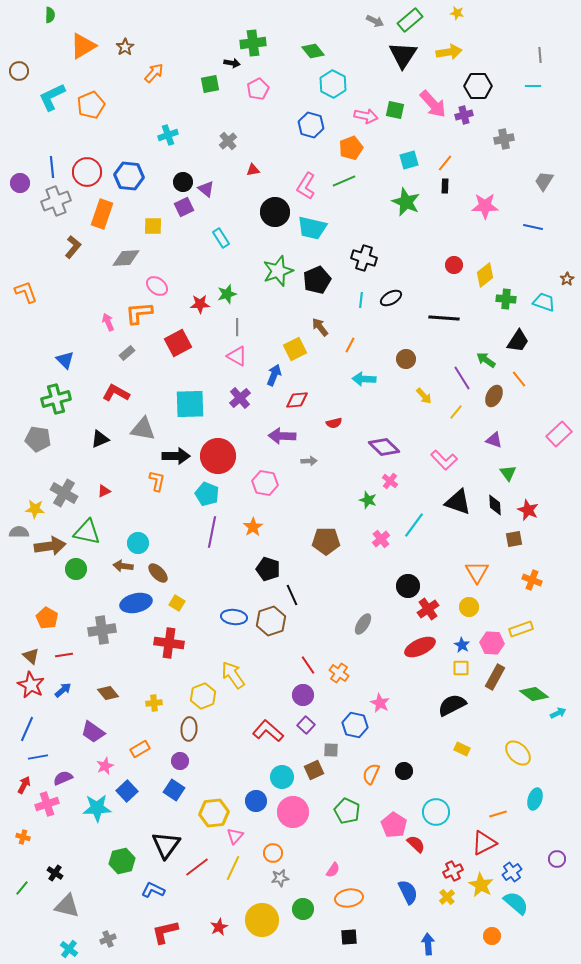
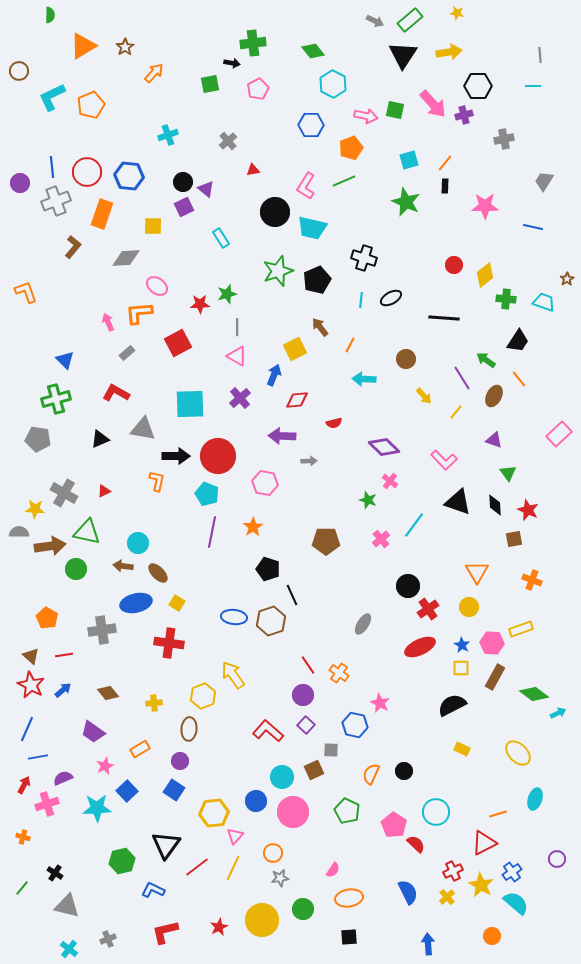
blue hexagon at (311, 125): rotated 15 degrees counterclockwise
